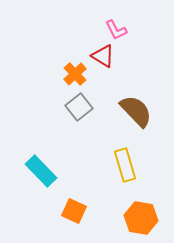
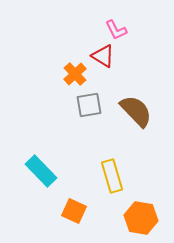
gray square: moved 10 px right, 2 px up; rotated 28 degrees clockwise
yellow rectangle: moved 13 px left, 11 px down
